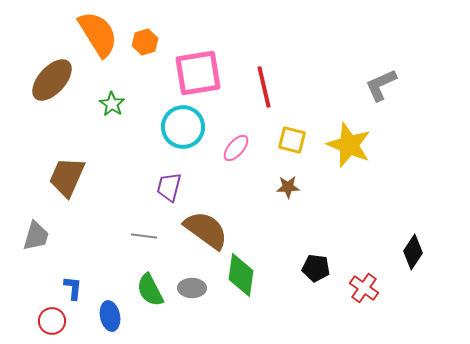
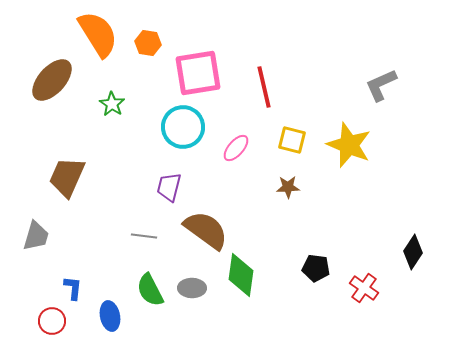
orange hexagon: moved 3 px right, 1 px down; rotated 25 degrees clockwise
